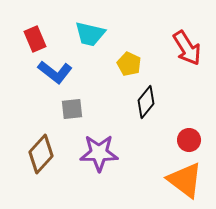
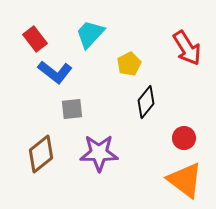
cyan trapezoid: rotated 120 degrees clockwise
red rectangle: rotated 15 degrees counterclockwise
yellow pentagon: rotated 20 degrees clockwise
red circle: moved 5 px left, 2 px up
brown diamond: rotated 9 degrees clockwise
